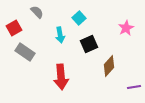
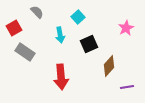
cyan square: moved 1 px left, 1 px up
purple line: moved 7 px left
